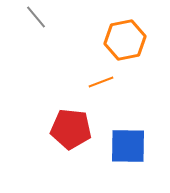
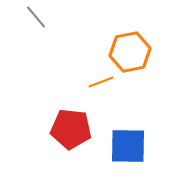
orange hexagon: moved 5 px right, 12 px down
